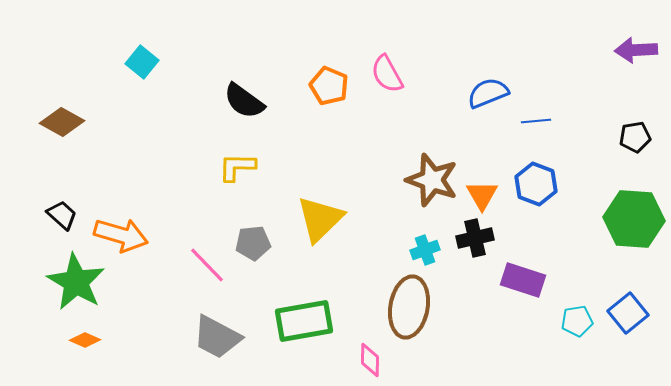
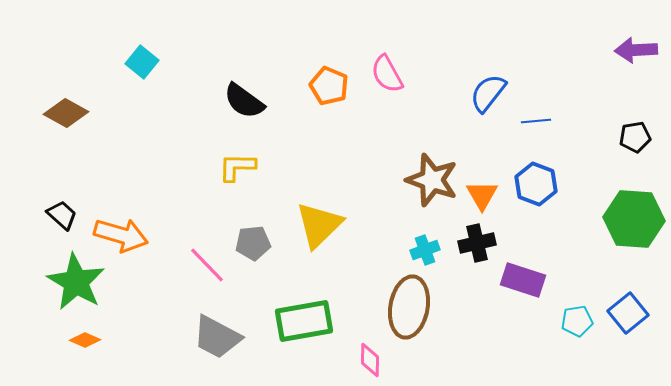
blue semicircle: rotated 30 degrees counterclockwise
brown diamond: moved 4 px right, 9 px up
yellow triangle: moved 1 px left, 6 px down
black cross: moved 2 px right, 5 px down
